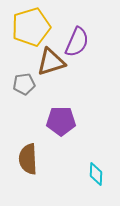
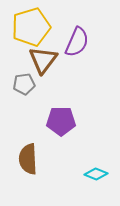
brown triangle: moved 8 px left, 2 px up; rotated 36 degrees counterclockwise
cyan diamond: rotated 70 degrees counterclockwise
